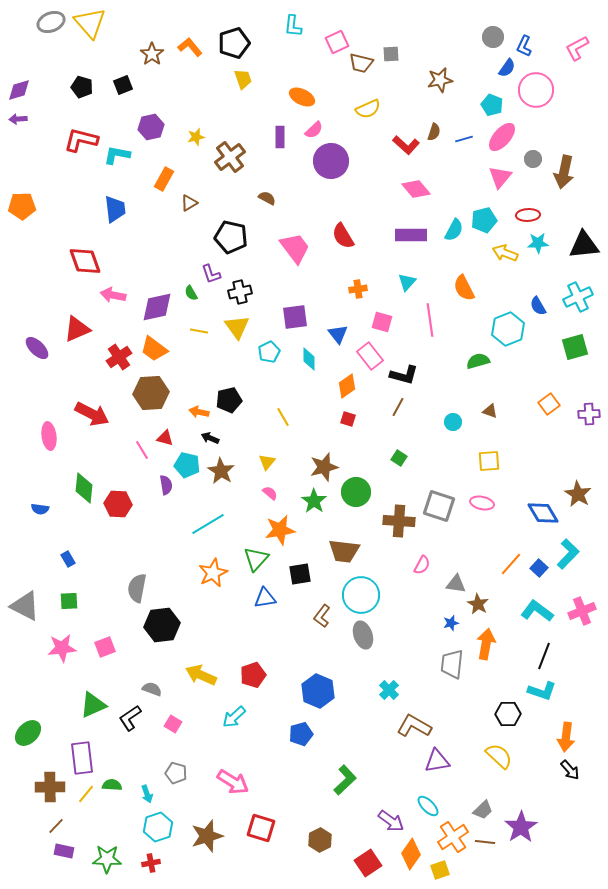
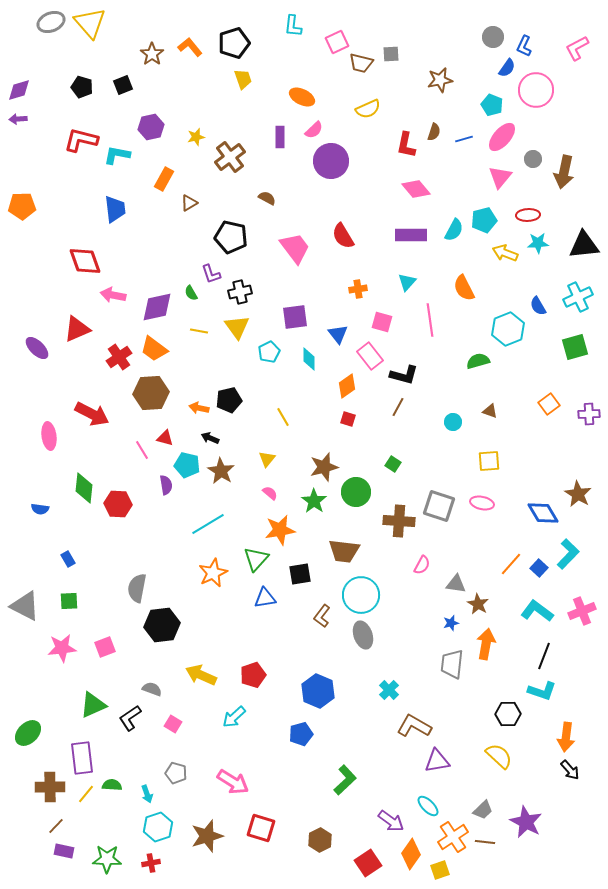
red L-shape at (406, 145): rotated 60 degrees clockwise
orange arrow at (199, 412): moved 4 px up
green square at (399, 458): moved 6 px left, 6 px down
yellow triangle at (267, 462): moved 3 px up
purple star at (521, 827): moved 5 px right, 5 px up; rotated 12 degrees counterclockwise
